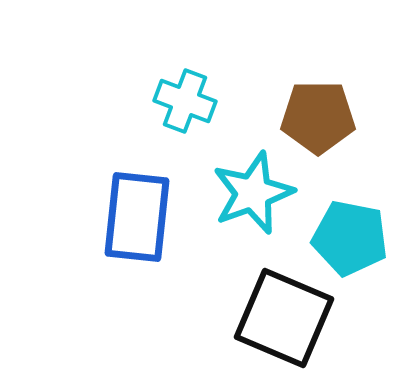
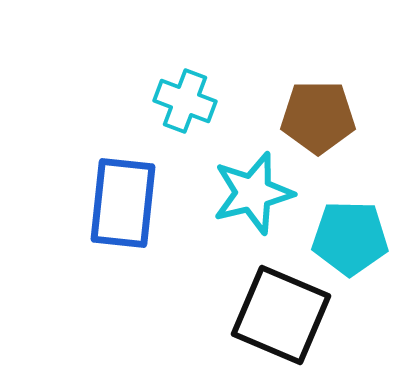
cyan star: rotated 6 degrees clockwise
blue rectangle: moved 14 px left, 14 px up
cyan pentagon: rotated 10 degrees counterclockwise
black square: moved 3 px left, 3 px up
